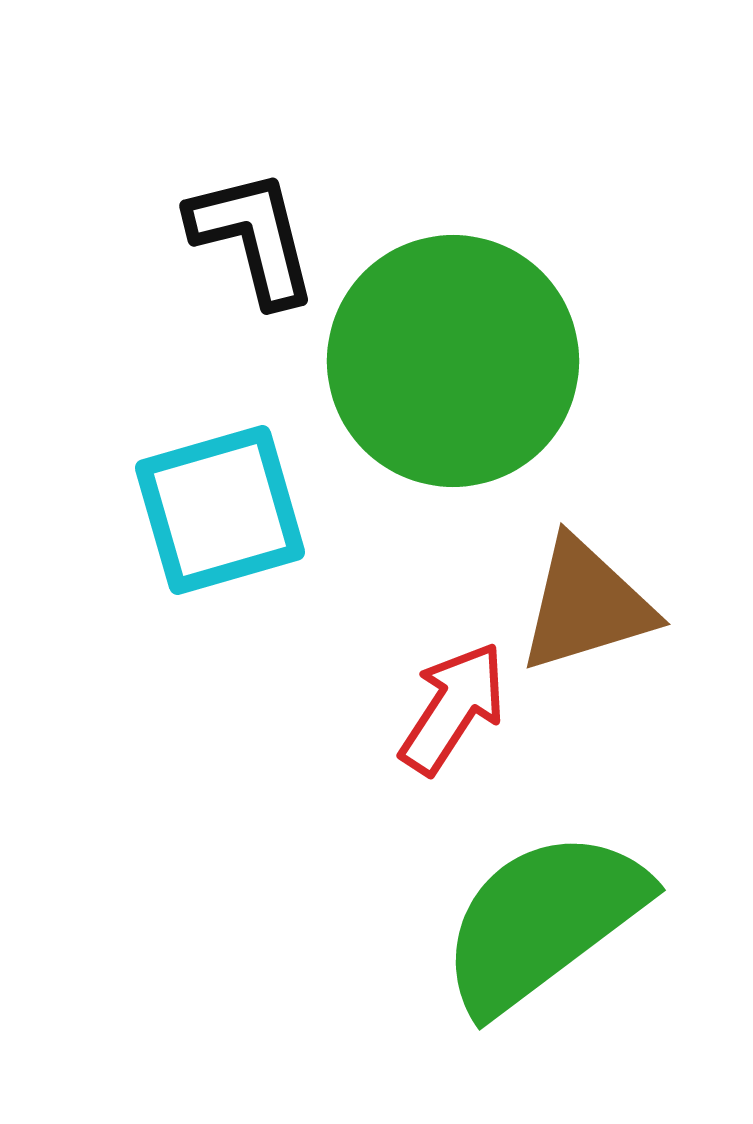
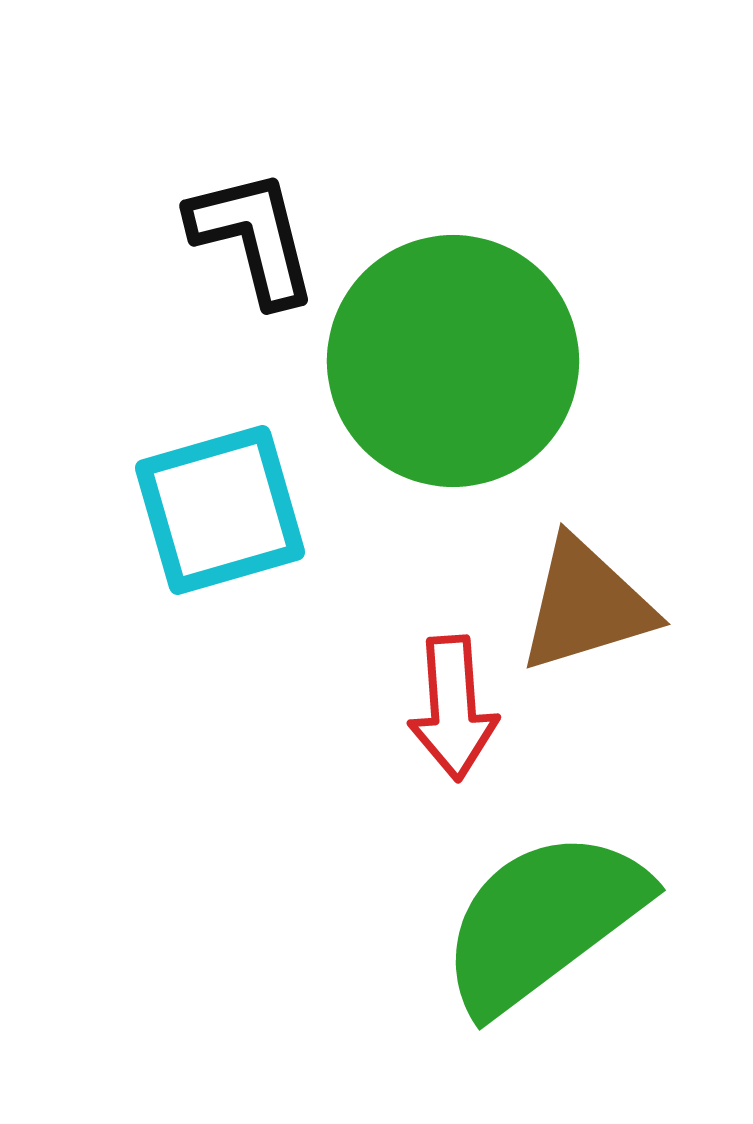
red arrow: rotated 143 degrees clockwise
